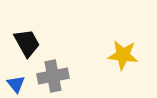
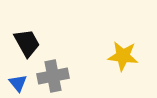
yellow star: moved 1 px down
blue triangle: moved 2 px right, 1 px up
